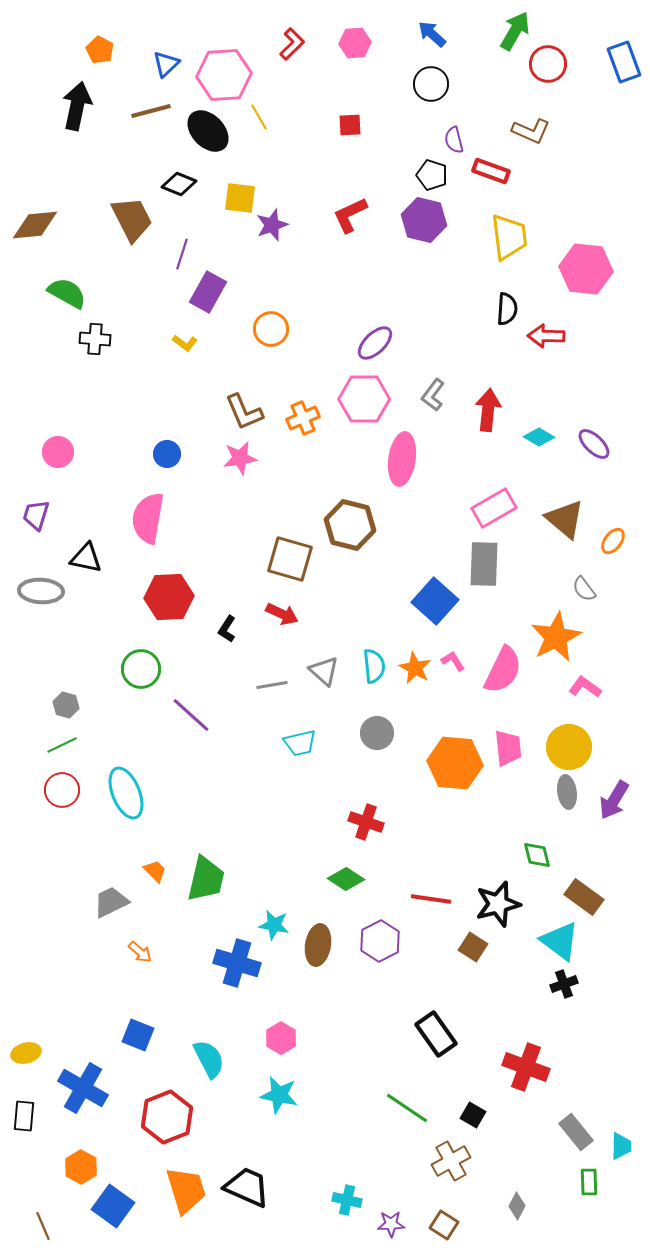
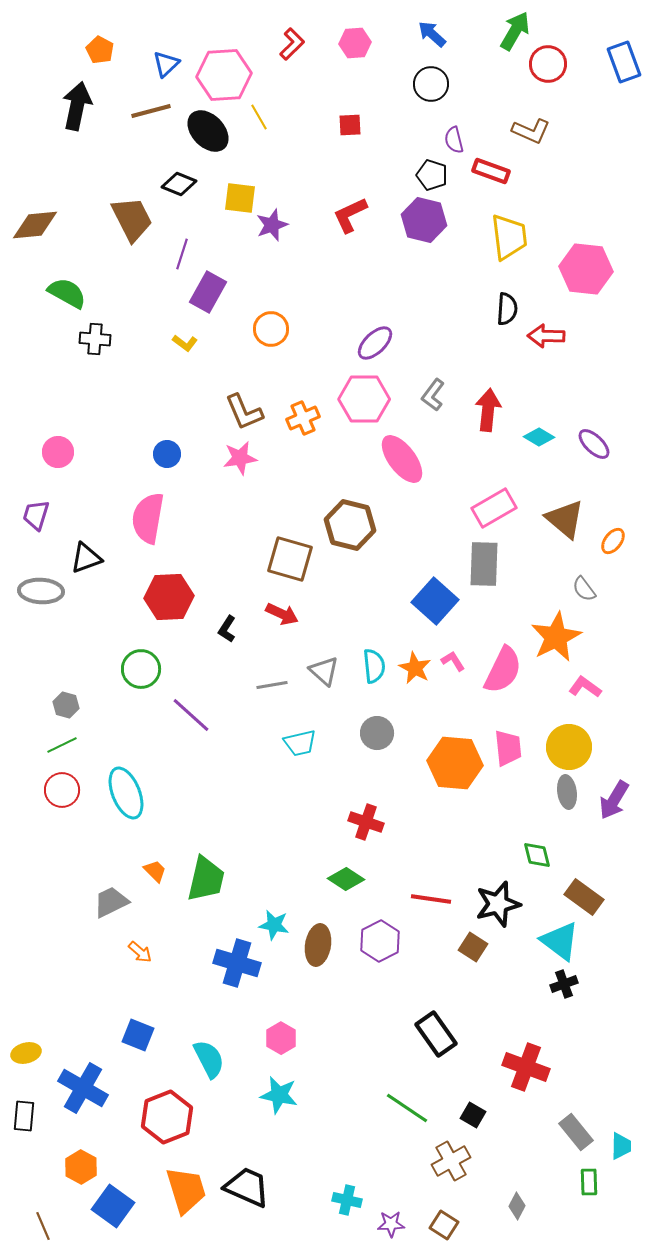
pink ellipse at (402, 459): rotated 45 degrees counterclockwise
black triangle at (86, 558): rotated 32 degrees counterclockwise
